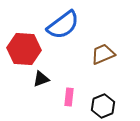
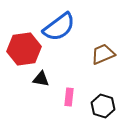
blue semicircle: moved 4 px left, 2 px down
red hexagon: rotated 12 degrees counterclockwise
black triangle: rotated 30 degrees clockwise
black hexagon: rotated 20 degrees counterclockwise
